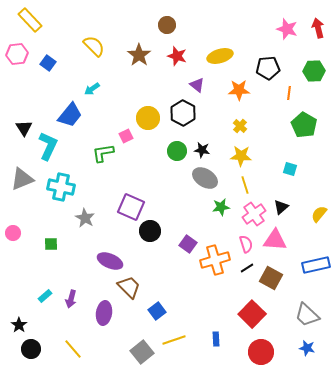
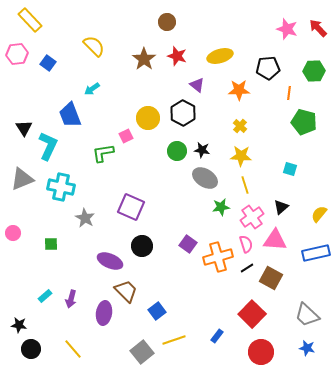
brown circle at (167, 25): moved 3 px up
red arrow at (318, 28): rotated 30 degrees counterclockwise
brown star at (139, 55): moved 5 px right, 4 px down
blue trapezoid at (70, 115): rotated 120 degrees clockwise
green pentagon at (304, 125): moved 3 px up; rotated 15 degrees counterclockwise
pink cross at (254, 214): moved 2 px left, 3 px down
black circle at (150, 231): moved 8 px left, 15 px down
orange cross at (215, 260): moved 3 px right, 3 px up
blue rectangle at (316, 265): moved 12 px up
brown trapezoid at (129, 287): moved 3 px left, 4 px down
black star at (19, 325): rotated 28 degrees counterclockwise
blue rectangle at (216, 339): moved 1 px right, 3 px up; rotated 40 degrees clockwise
